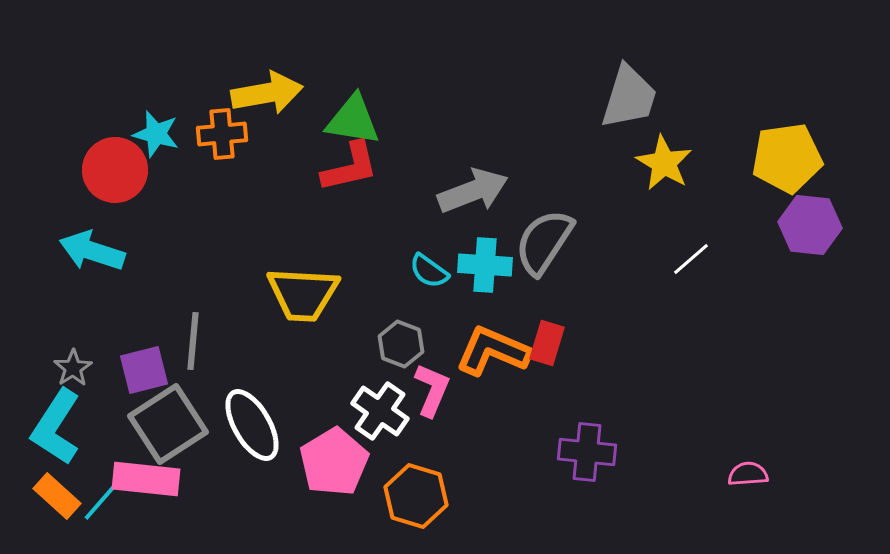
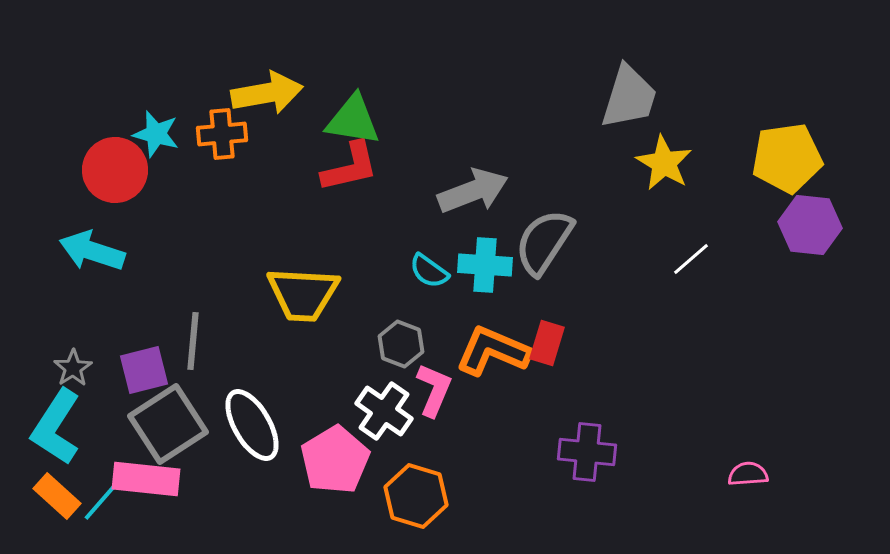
pink L-shape: moved 2 px right
white cross: moved 4 px right
pink pentagon: moved 1 px right, 2 px up
